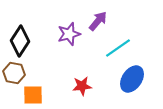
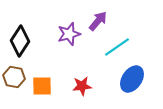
cyan line: moved 1 px left, 1 px up
brown hexagon: moved 4 px down
orange square: moved 9 px right, 9 px up
